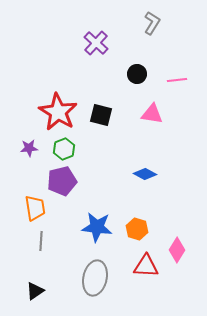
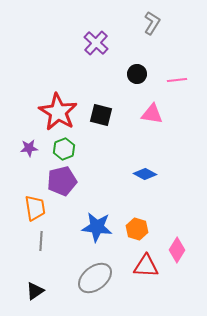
gray ellipse: rotated 40 degrees clockwise
